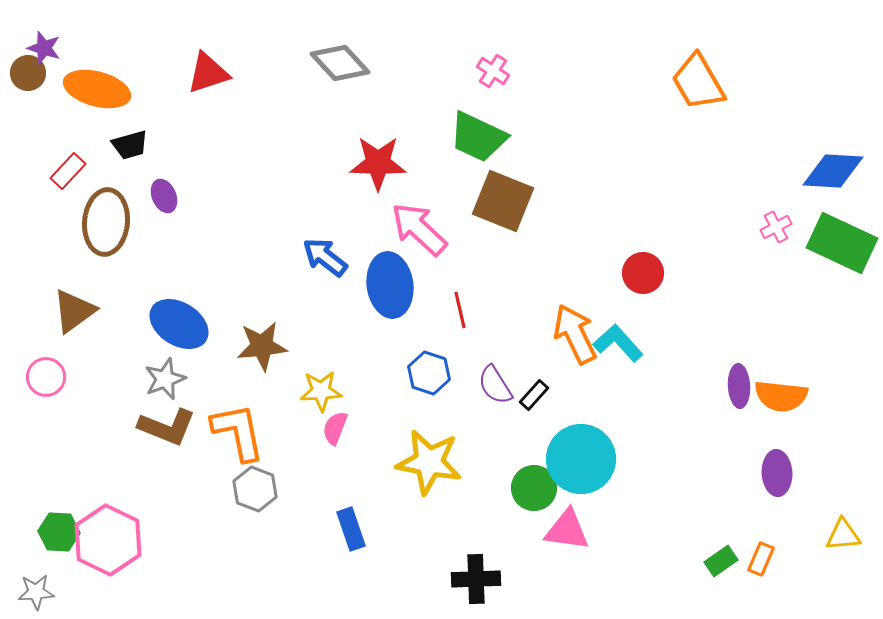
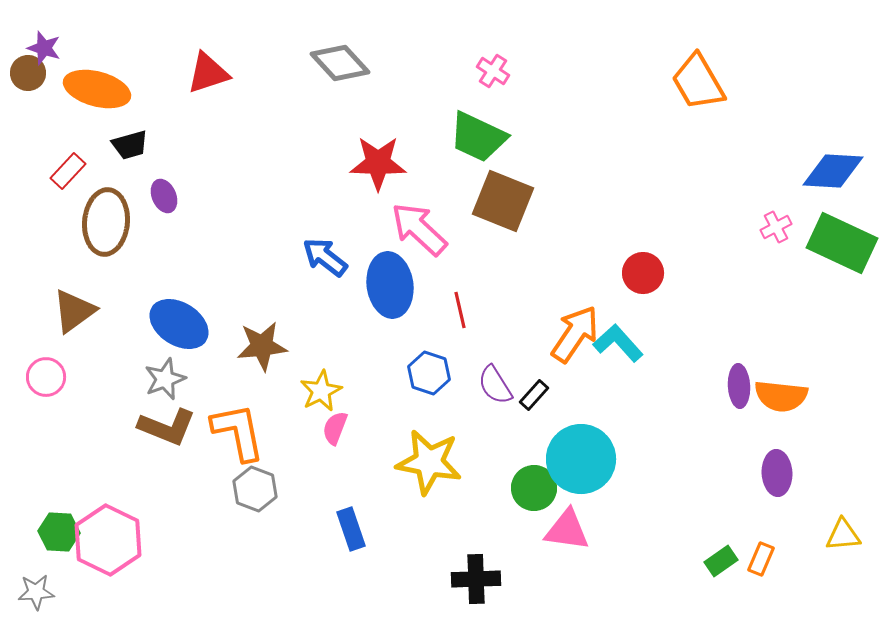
orange arrow at (575, 334): rotated 60 degrees clockwise
yellow star at (321, 391): rotated 24 degrees counterclockwise
